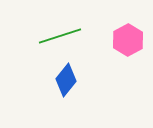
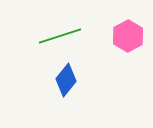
pink hexagon: moved 4 px up
